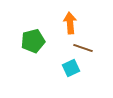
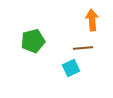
orange arrow: moved 22 px right, 3 px up
brown line: rotated 24 degrees counterclockwise
